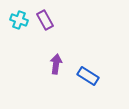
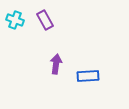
cyan cross: moved 4 px left
blue rectangle: rotated 35 degrees counterclockwise
